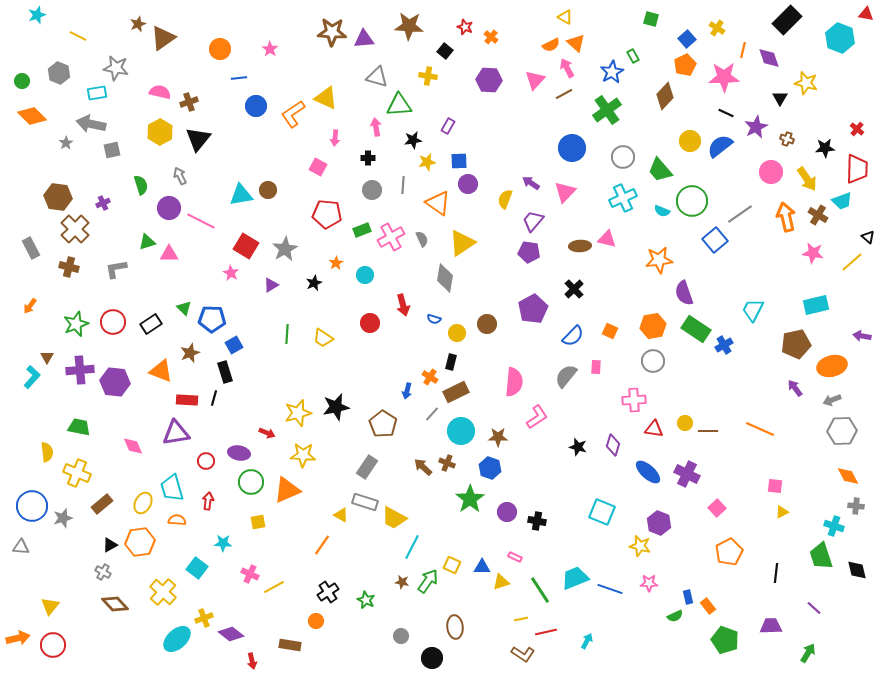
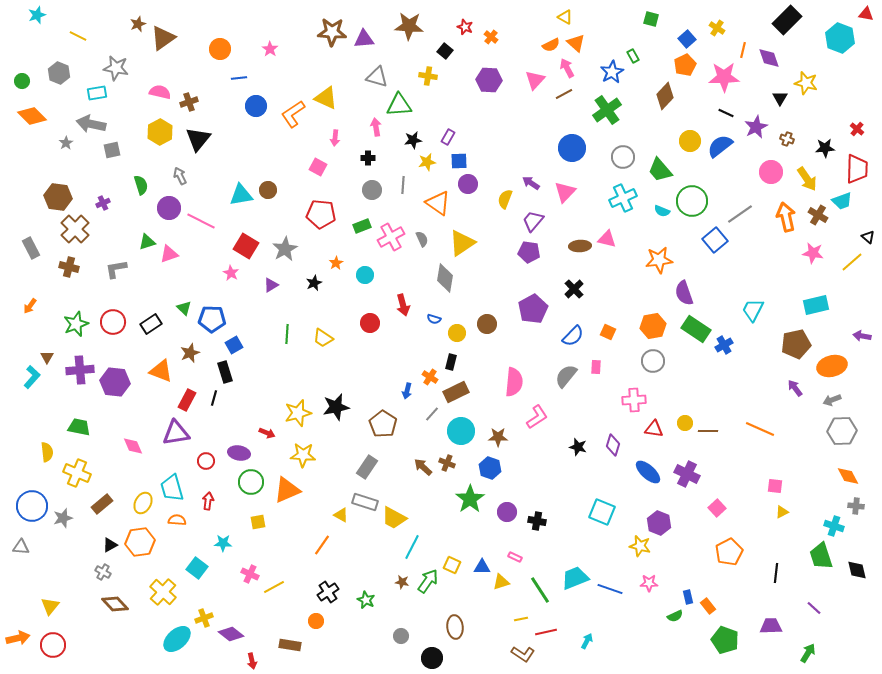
purple rectangle at (448, 126): moved 11 px down
red pentagon at (327, 214): moved 6 px left
green rectangle at (362, 230): moved 4 px up
pink triangle at (169, 254): rotated 18 degrees counterclockwise
orange square at (610, 331): moved 2 px left, 1 px down
red rectangle at (187, 400): rotated 65 degrees counterclockwise
